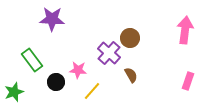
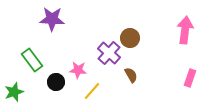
pink rectangle: moved 2 px right, 3 px up
